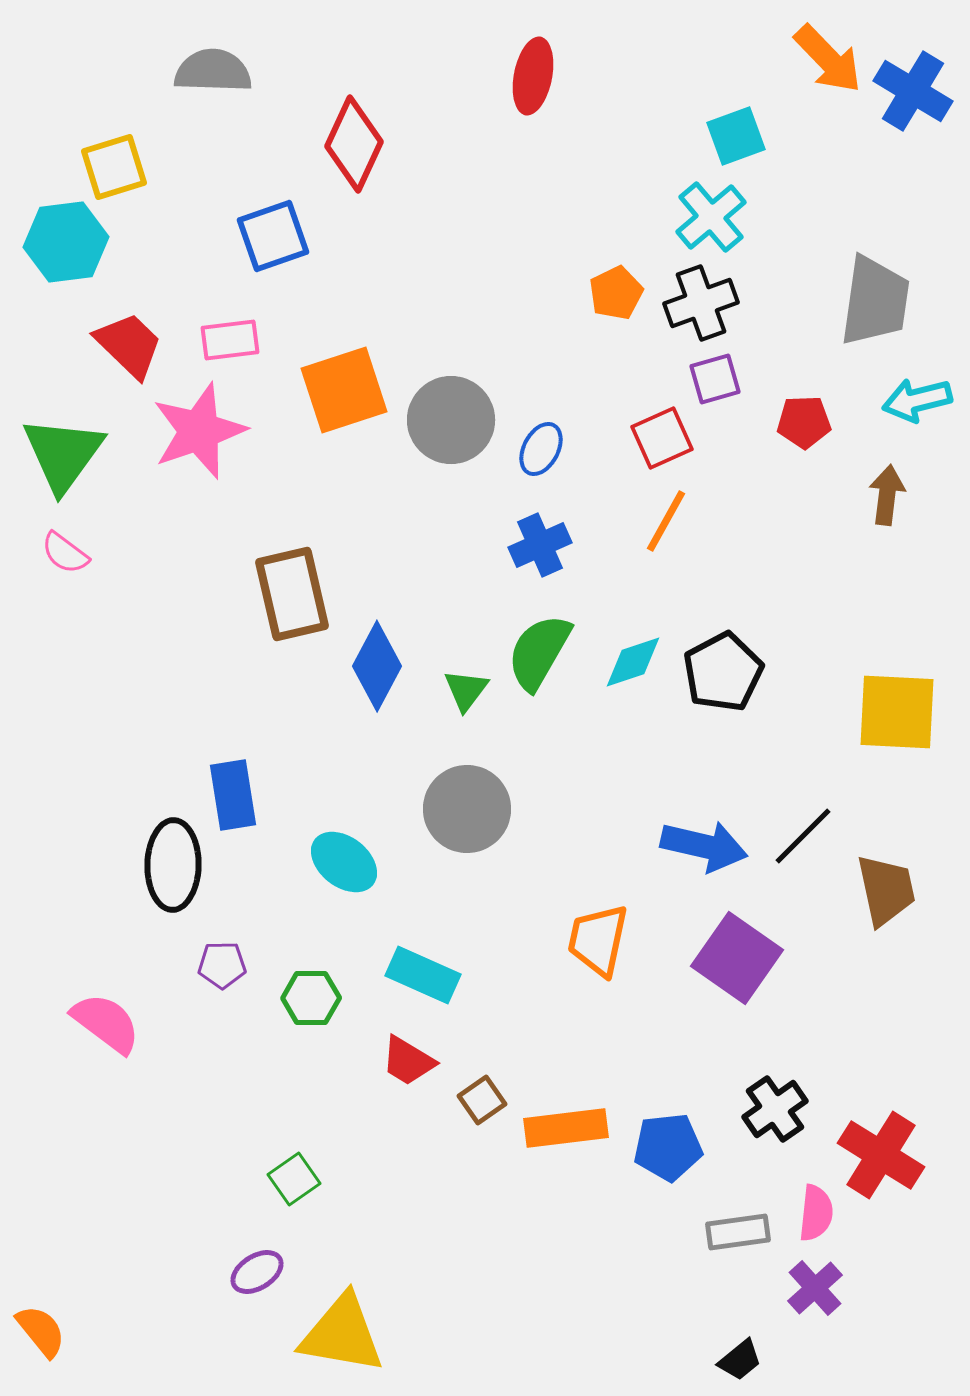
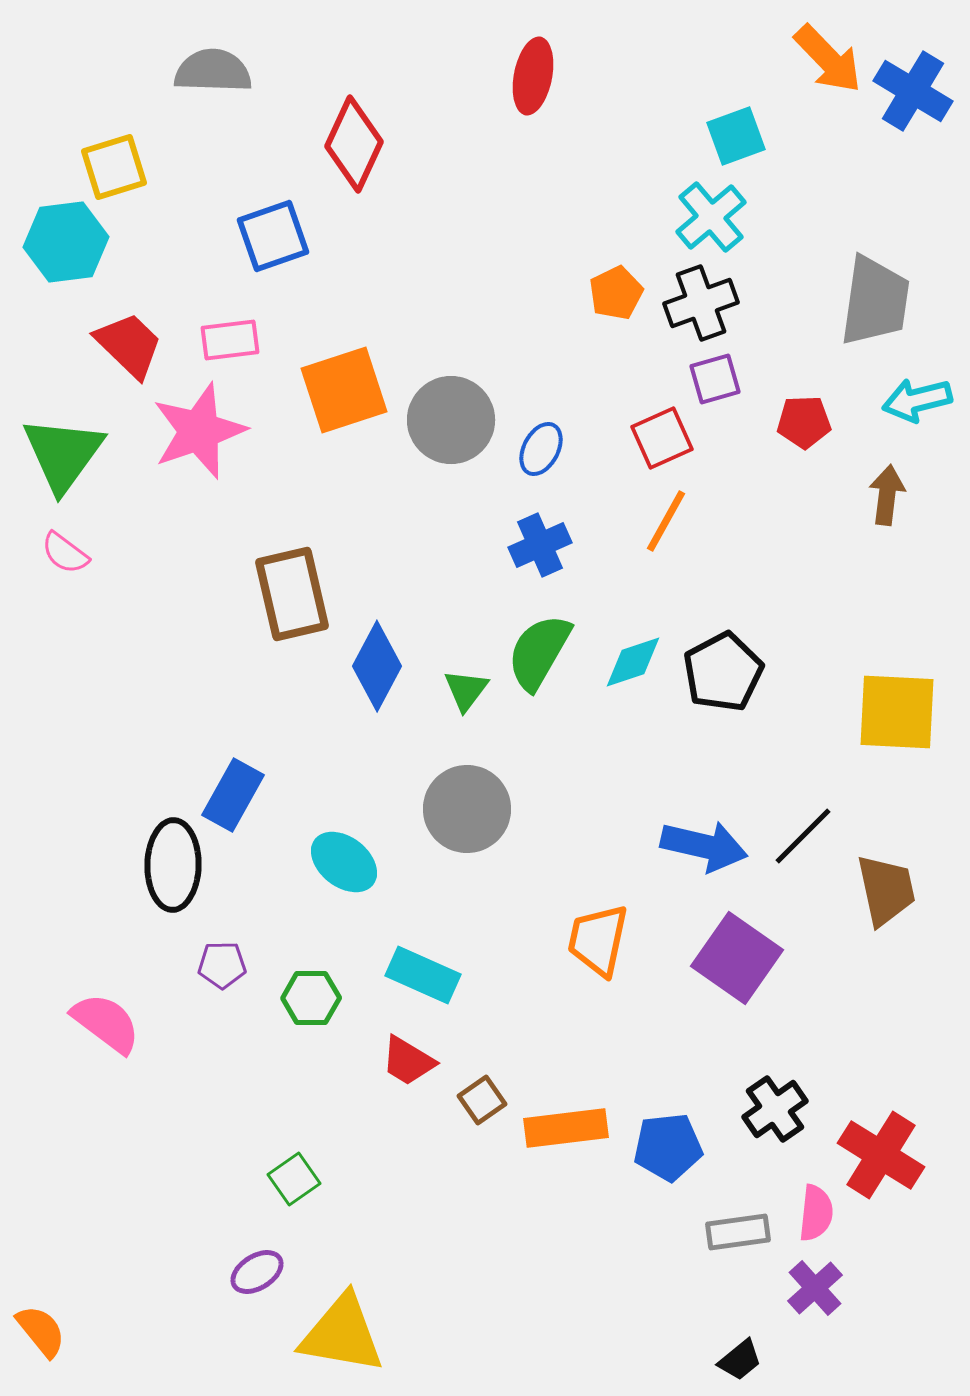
blue rectangle at (233, 795): rotated 38 degrees clockwise
